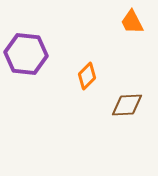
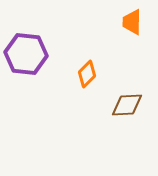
orange trapezoid: rotated 28 degrees clockwise
orange diamond: moved 2 px up
